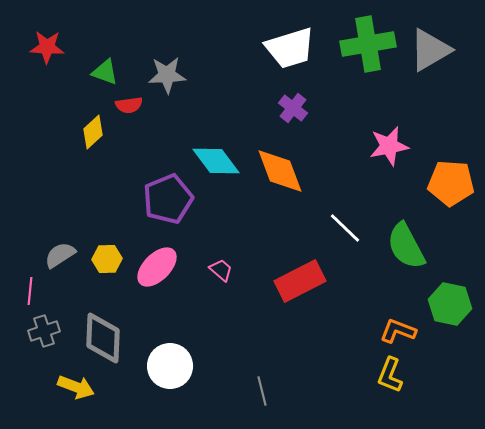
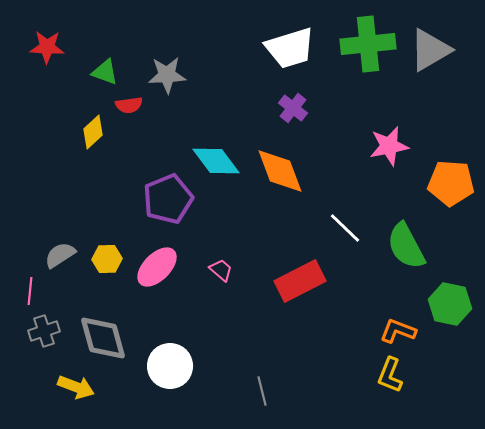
green cross: rotated 4 degrees clockwise
gray diamond: rotated 18 degrees counterclockwise
